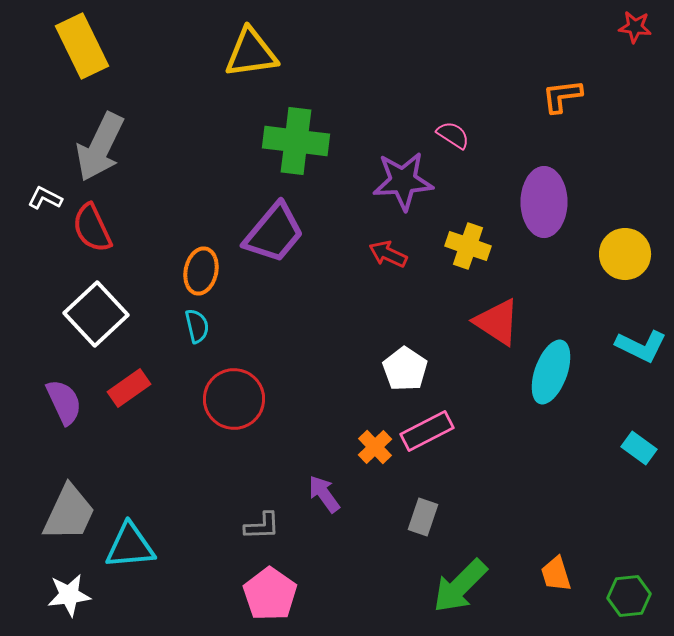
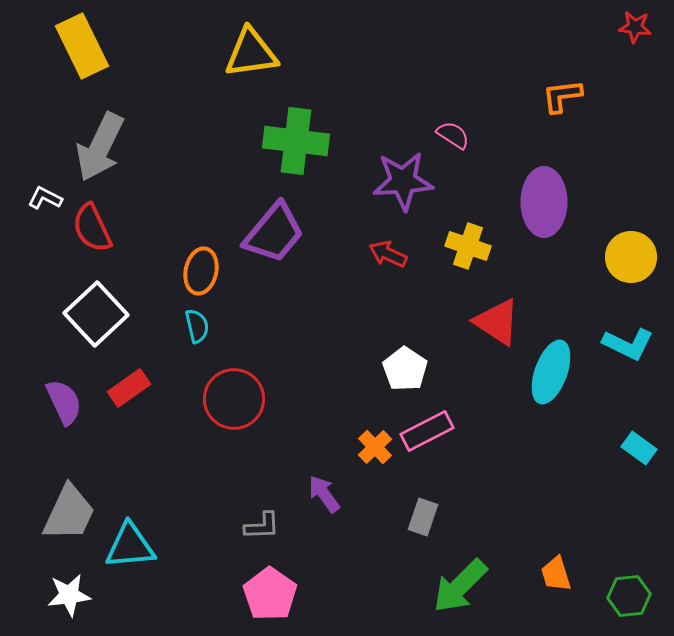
yellow circle: moved 6 px right, 3 px down
cyan L-shape: moved 13 px left, 2 px up
